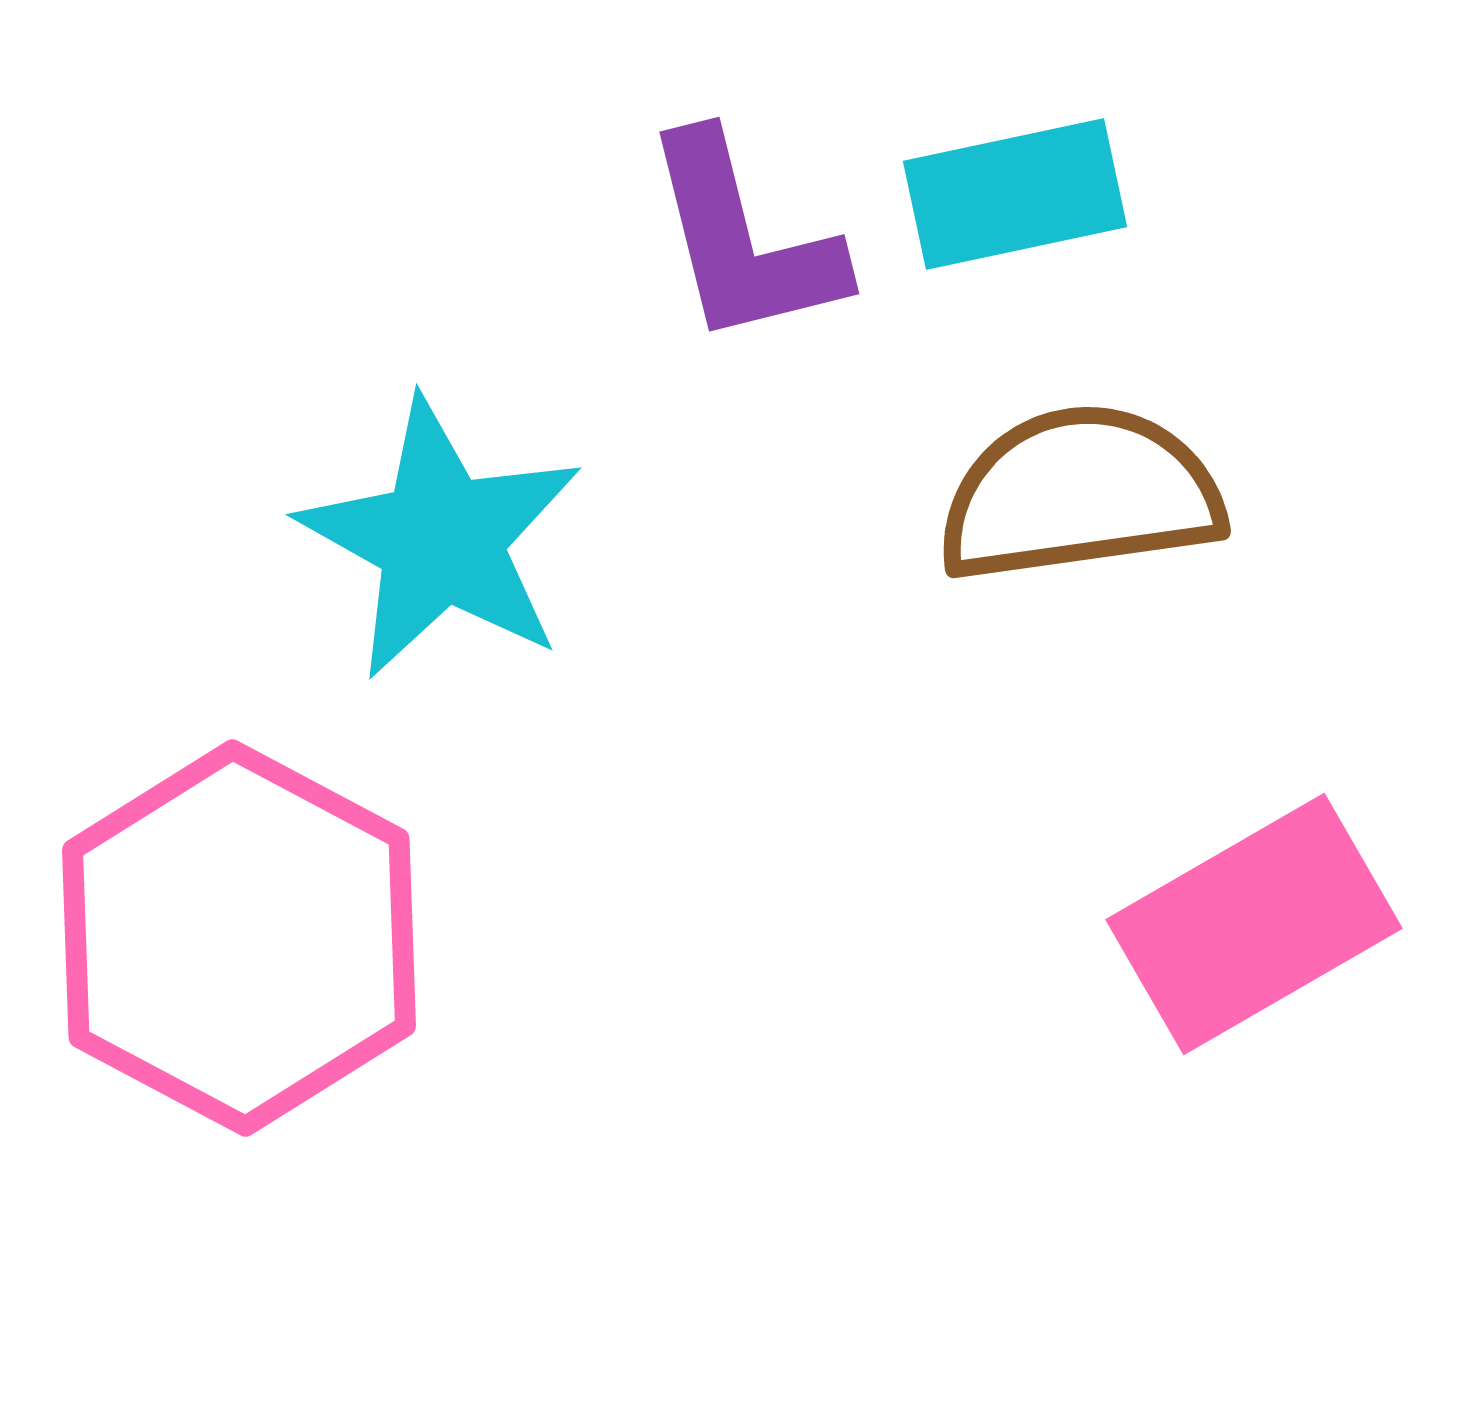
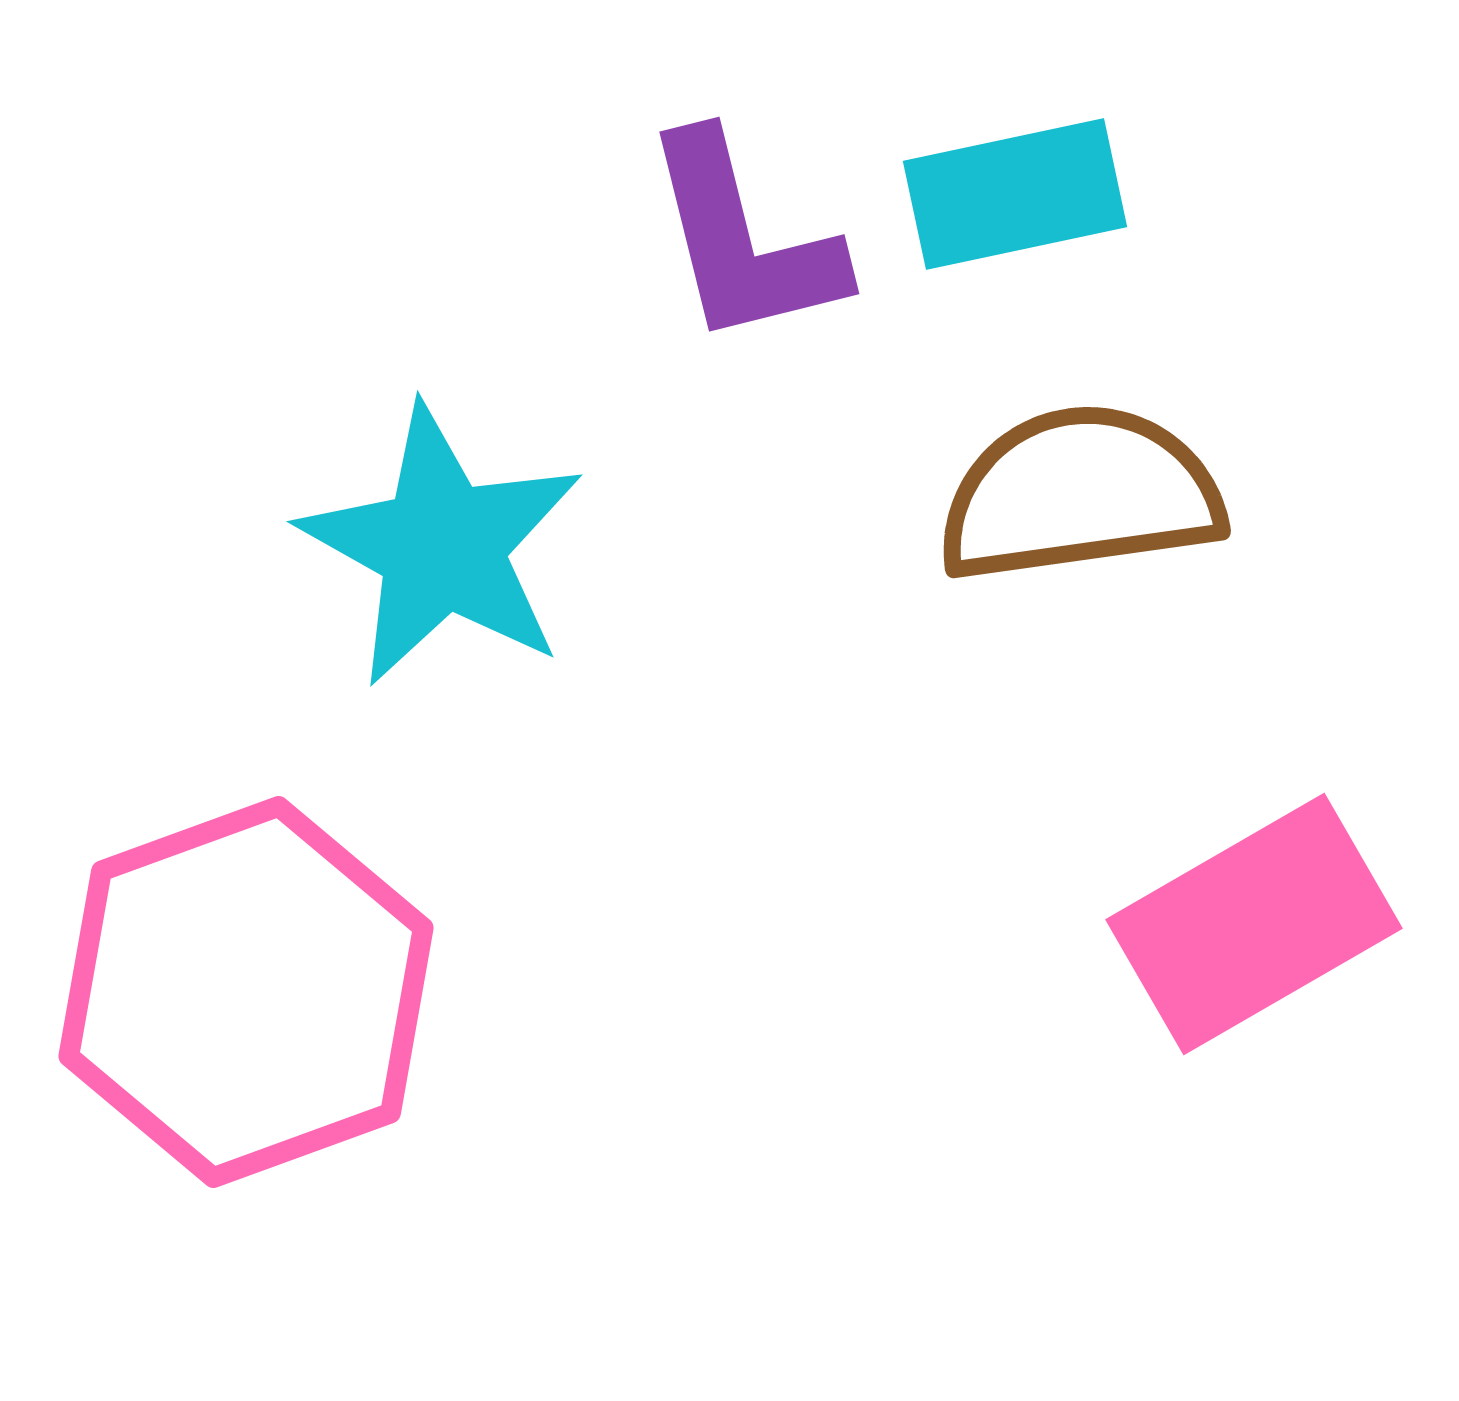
cyan star: moved 1 px right, 7 px down
pink hexagon: moved 7 px right, 54 px down; rotated 12 degrees clockwise
